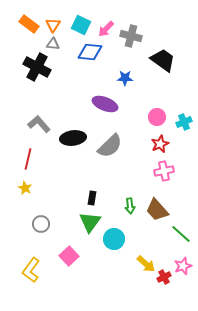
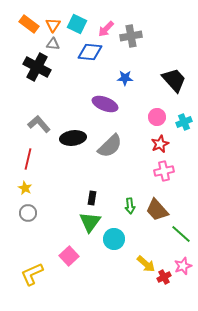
cyan square: moved 4 px left, 1 px up
gray cross: rotated 25 degrees counterclockwise
black trapezoid: moved 11 px right, 20 px down; rotated 12 degrees clockwise
gray circle: moved 13 px left, 11 px up
yellow L-shape: moved 1 px right, 4 px down; rotated 30 degrees clockwise
